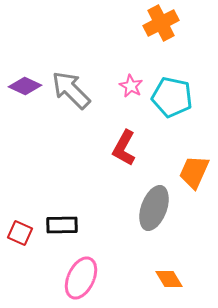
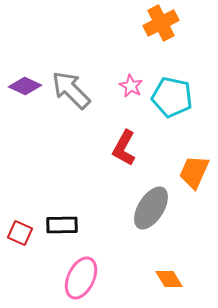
gray ellipse: moved 3 px left; rotated 12 degrees clockwise
